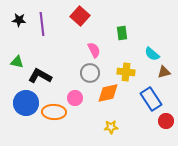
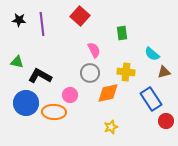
pink circle: moved 5 px left, 3 px up
yellow star: rotated 16 degrees counterclockwise
